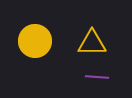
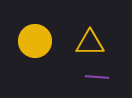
yellow triangle: moved 2 px left
